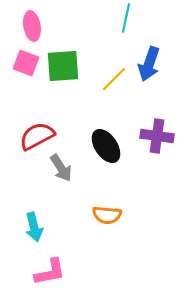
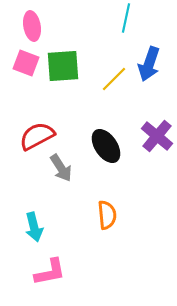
purple cross: rotated 32 degrees clockwise
orange semicircle: rotated 100 degrees counterclockwise
